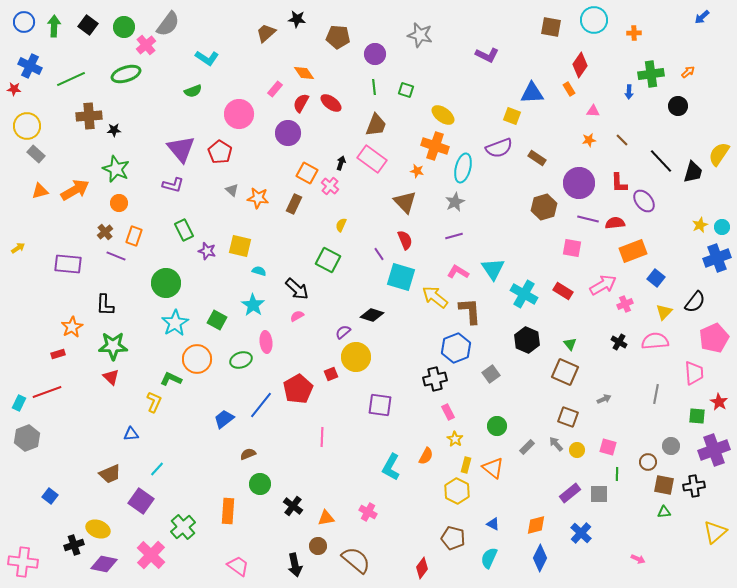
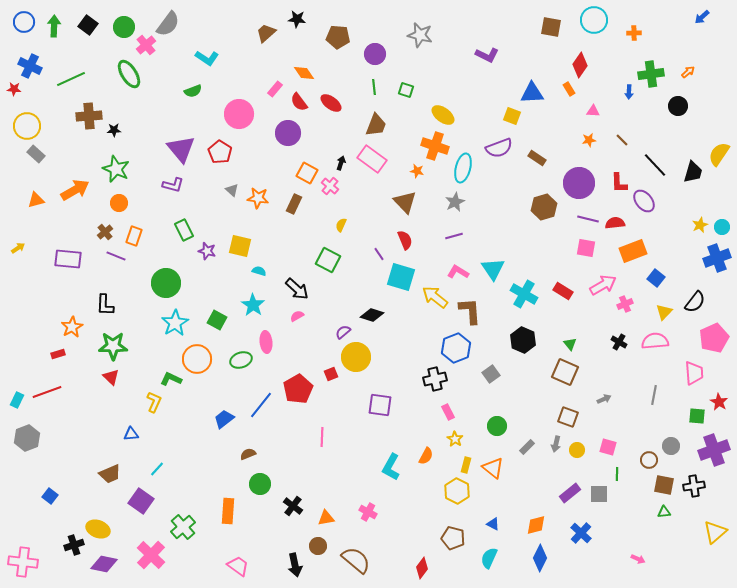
green ellipse at (126, 74): moved 3 px right; rotated 76 degrees clockwise
red semicircle at (301, 103): moved 2 px left, 1 px up; rotated 66 degrees counterclockwise
black line at (661, 161): moved 6 px left, 4 px down
orange triangle at (40, 191): moved 4 px left, 9 px down
pink square at (572, 248): moved 14 px right
purple rectangle at (68, 264): moved 5 px up
black hexagon at (527, 340): moved 4 px left
gray line at (656, 394): moved 2 px left, 1 px down
cyan rectangle at (19, 403): moved 2 px left, 3 px up
gray arrow at (556, 444): rotated 126 degrees counterclockwise
brown circle at (648, 462): moved 1 px right, 2 px up
